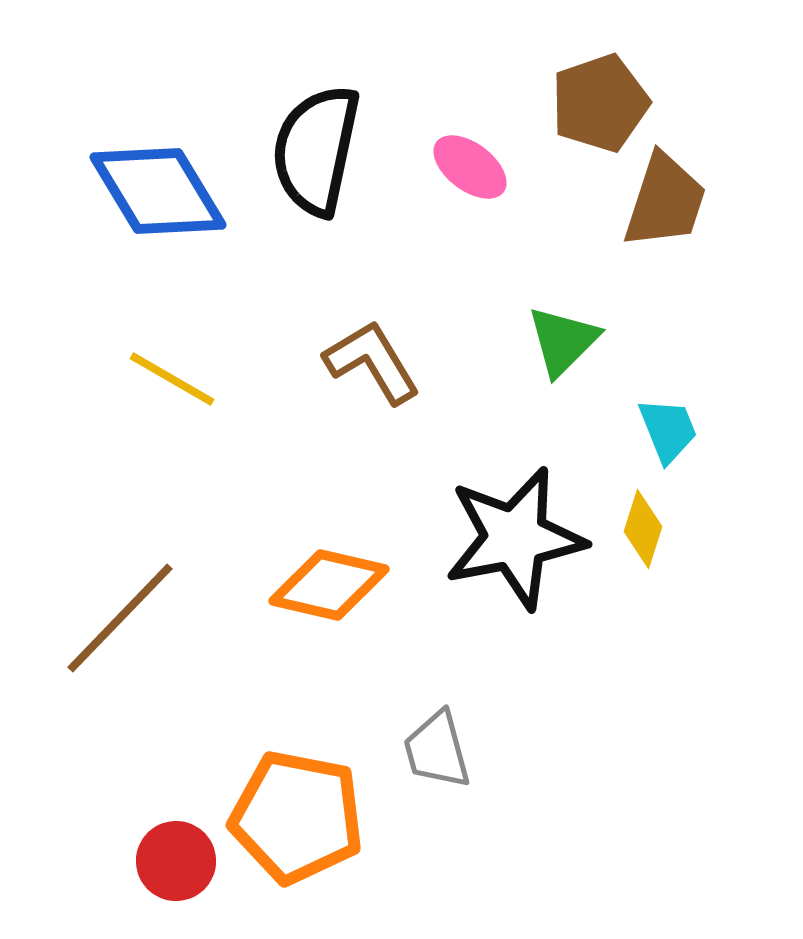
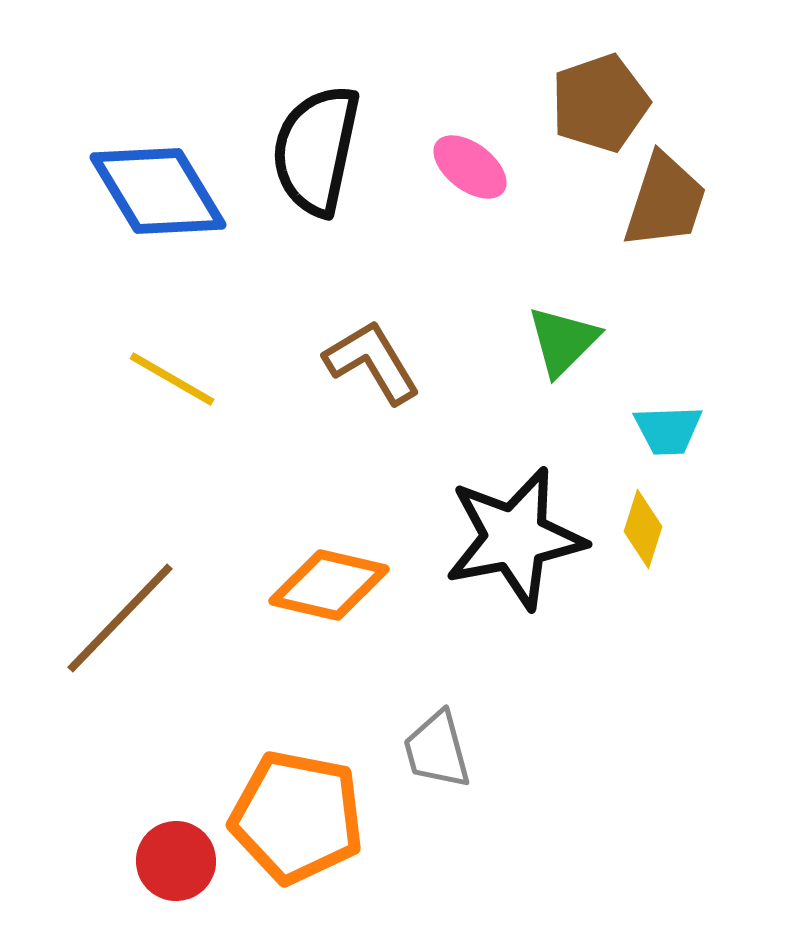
cyan trapezoid: rotated 110 degrees clockwise
